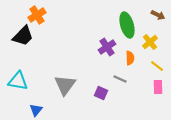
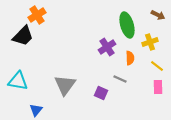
yellow cross: rotated 21 degrees clockwise
